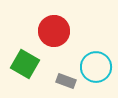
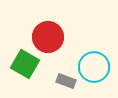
red circle: moved 6 px left, 6 px down
cyan circle: moved 2 px left
